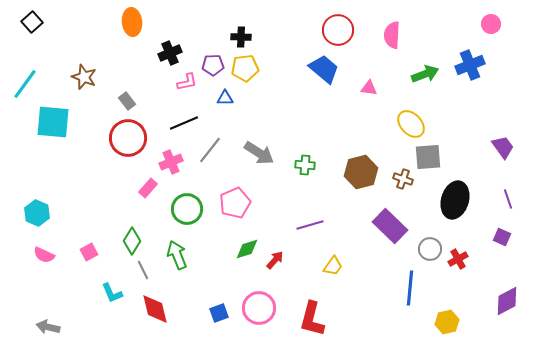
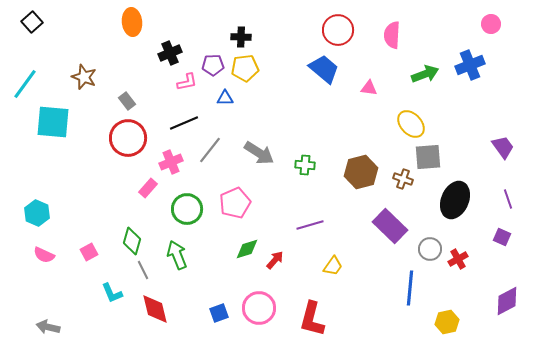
black ellipse at (455, 200): rotated 6 degrees clockwise
green diamond at (132, 241): rotated 16 degrees counterclockwise
